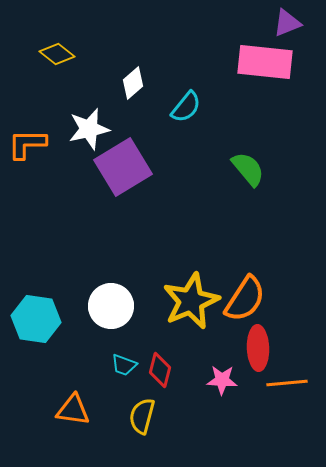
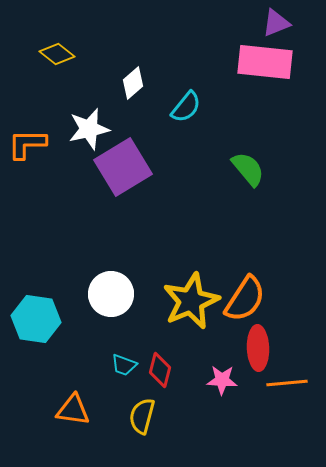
purple triangle: moved 11 px left
white circle: moved 12 px up
